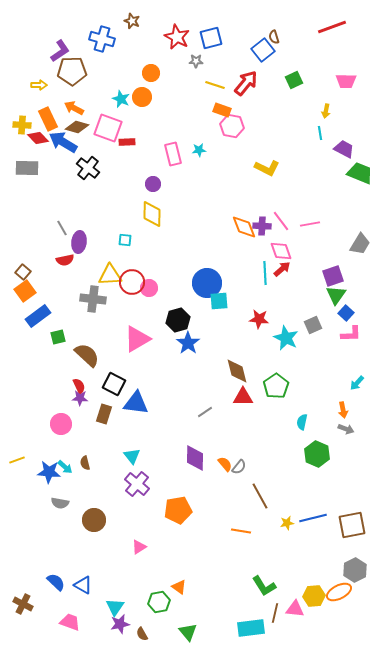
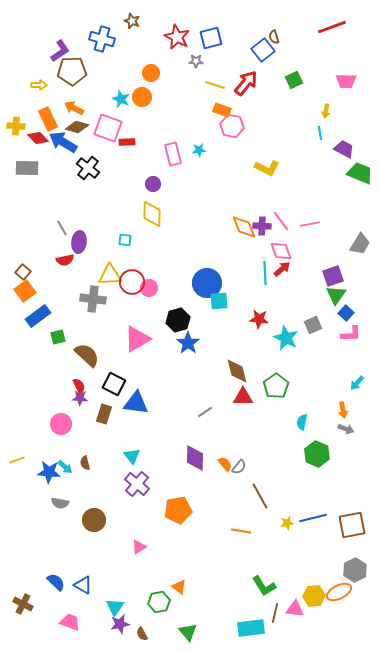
yellow cross at (22, 125): moved 6 px left, 1 px down
